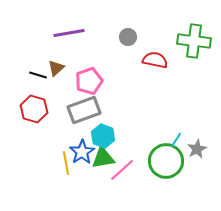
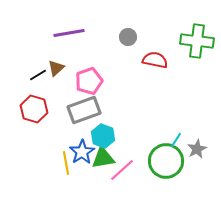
green cross: moved 3 px right
black line: rotated 48 degrees counterclockwise
